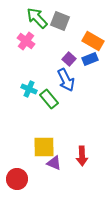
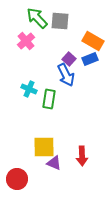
gray square: rotated 18 degrees counterclockwise
pink cross: rotated 12 degrees clockwise
blue arrow: moved 5 px up
green rectangle: rotated 48 degrees clockwise
